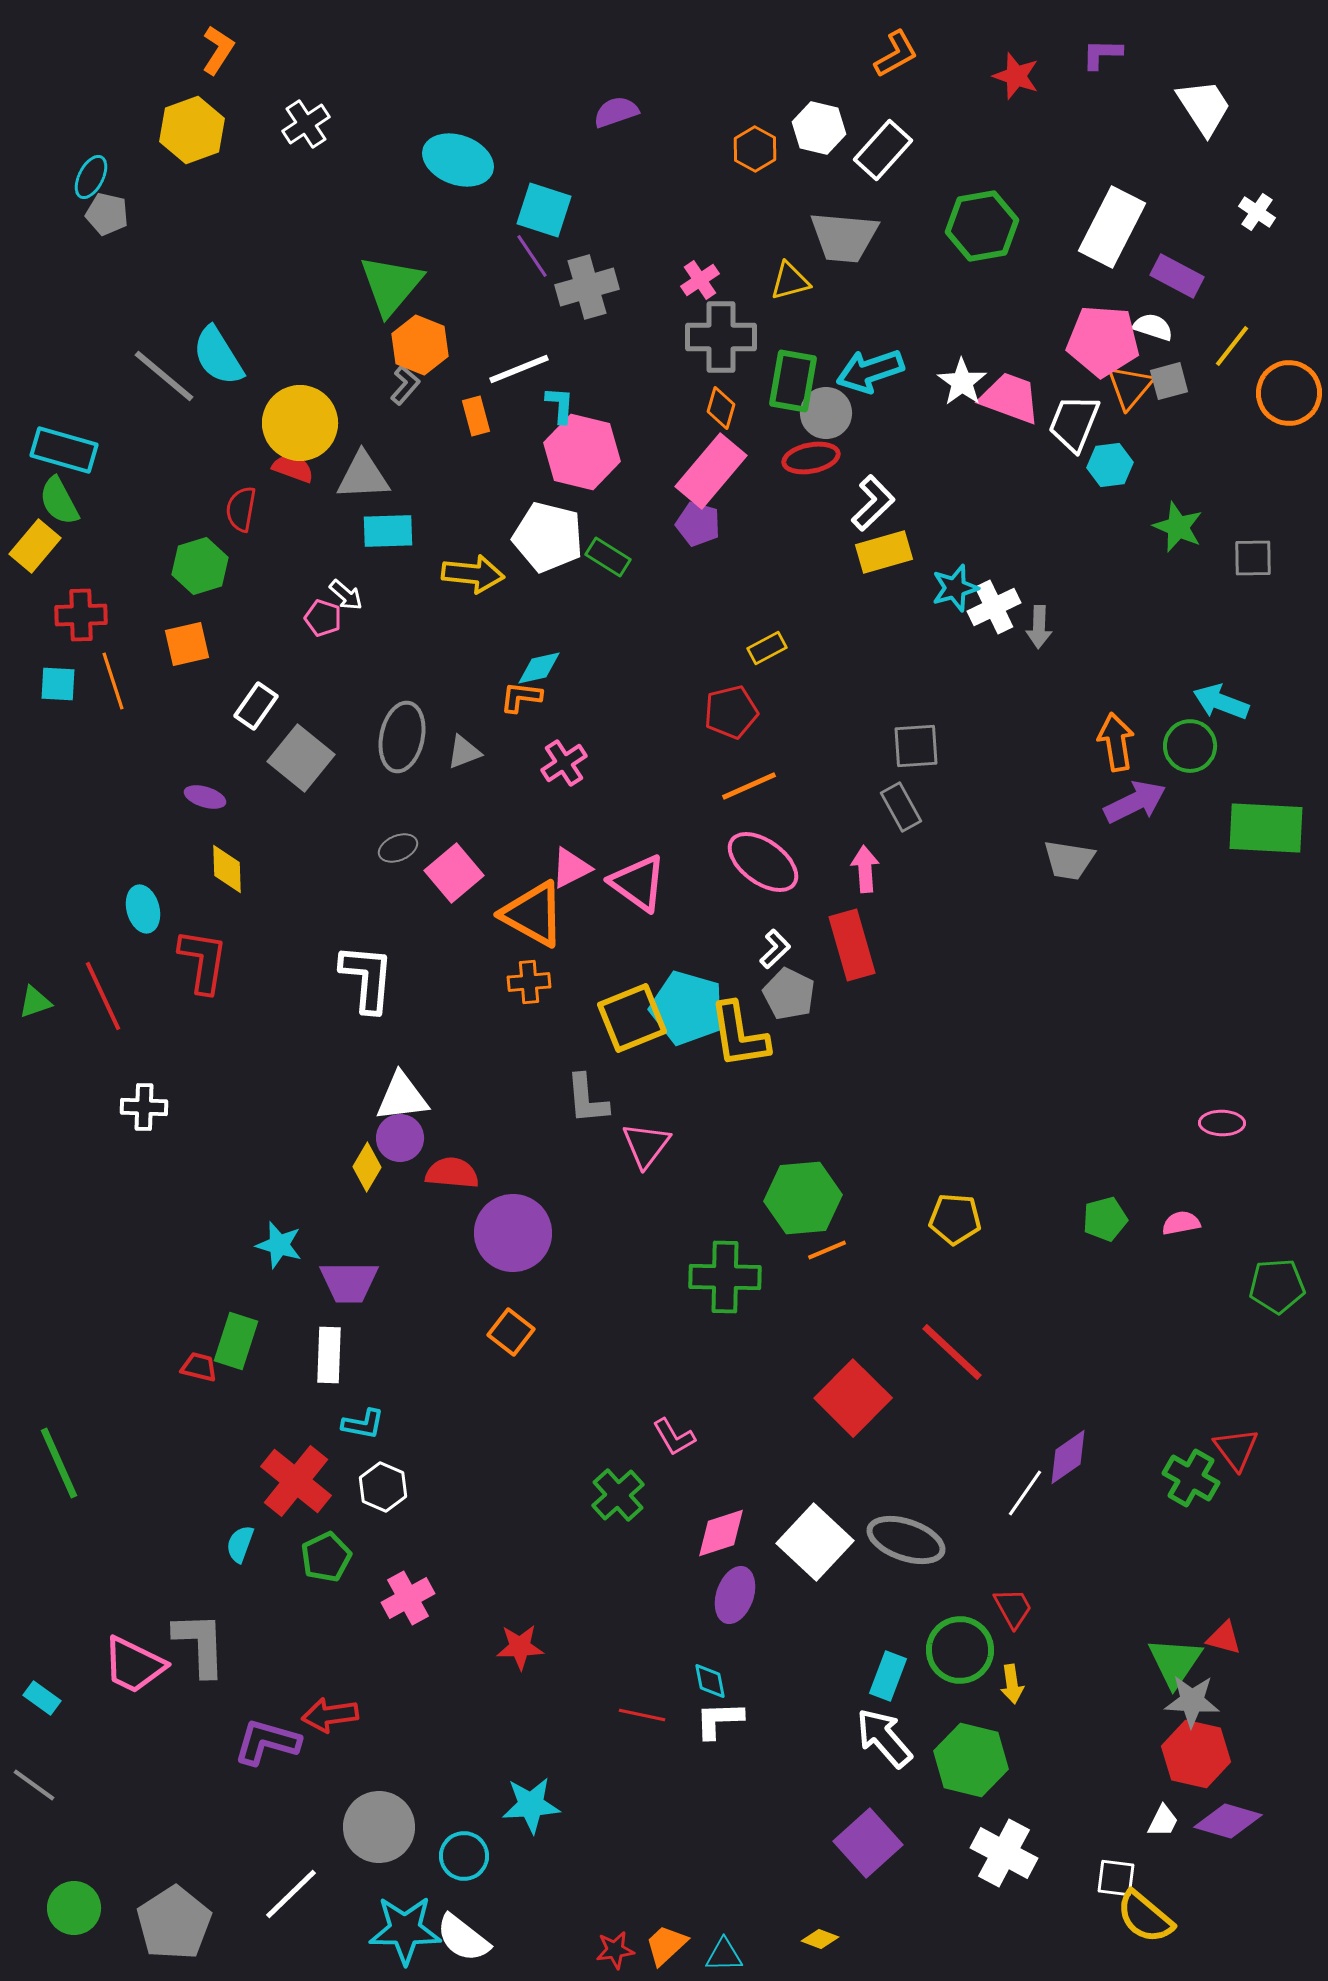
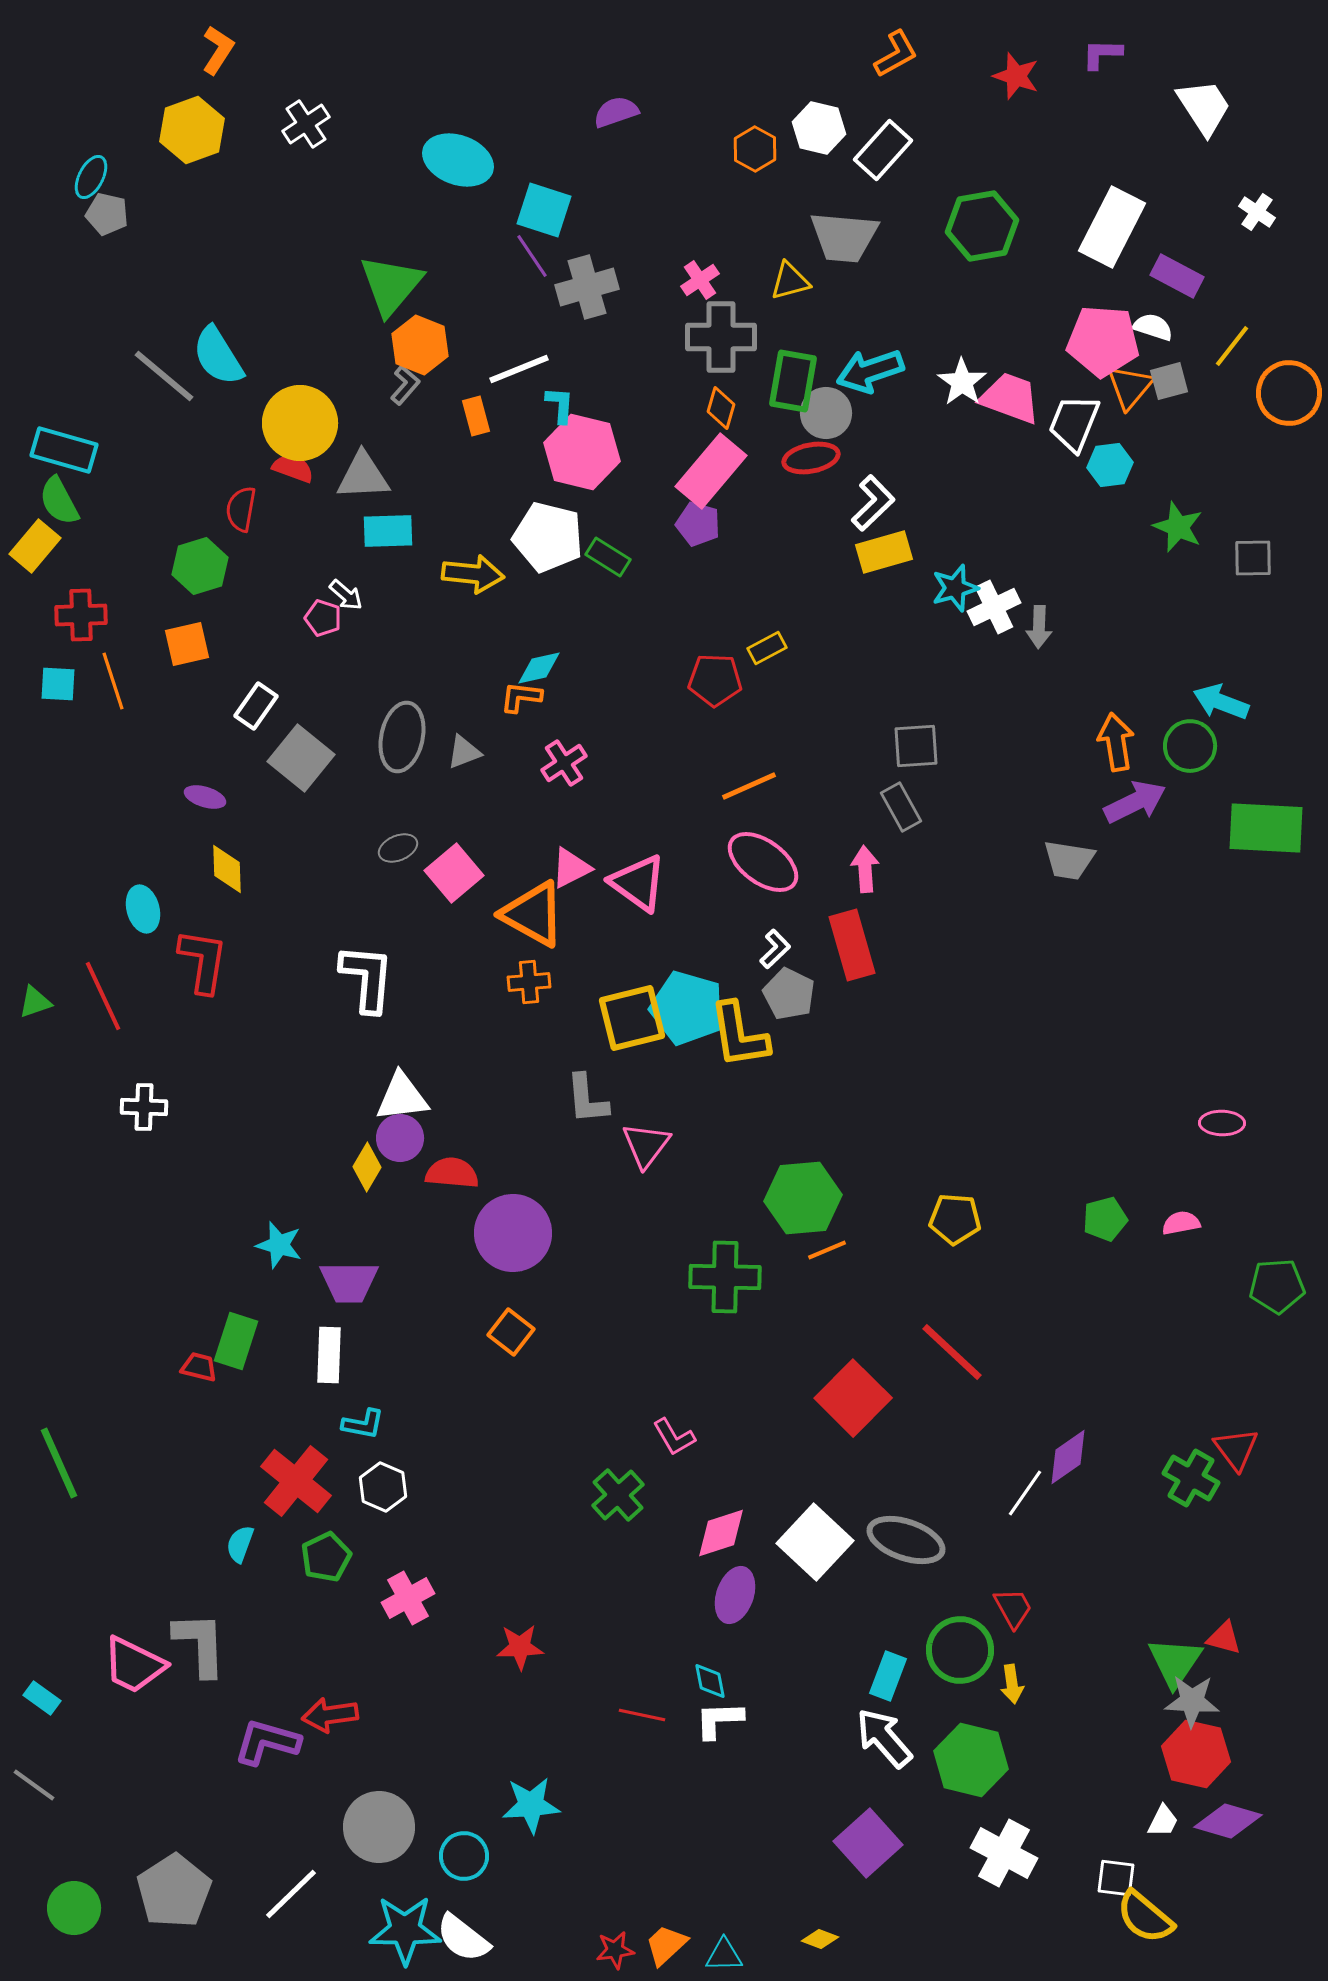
red pentagon at (731, 712): moved 16 px left, 32 px up; rotated 16 degrees clockwise
yellow square at (632, 1018): rotated 8 degrees clockwise
gray pentagon at (174, 1923): moved 32 px up
